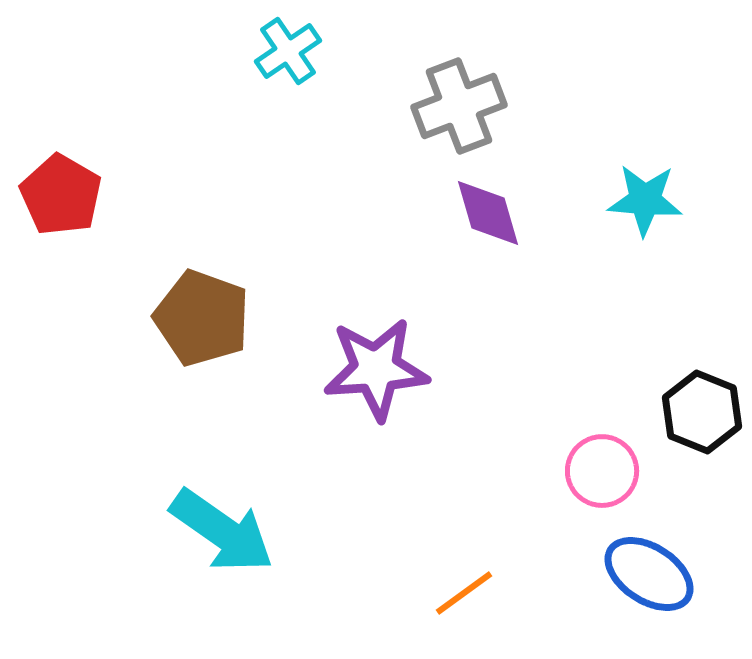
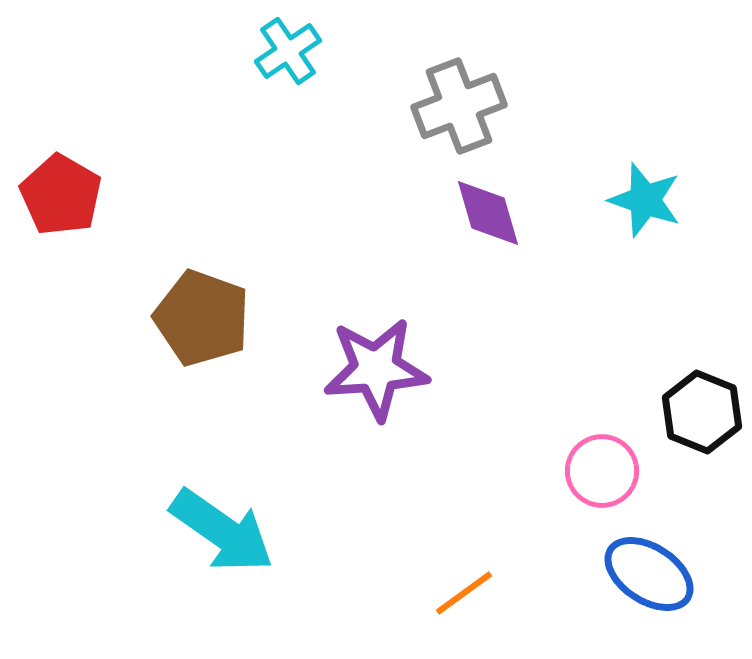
cyan star: rotated 14 degrees clockwise
